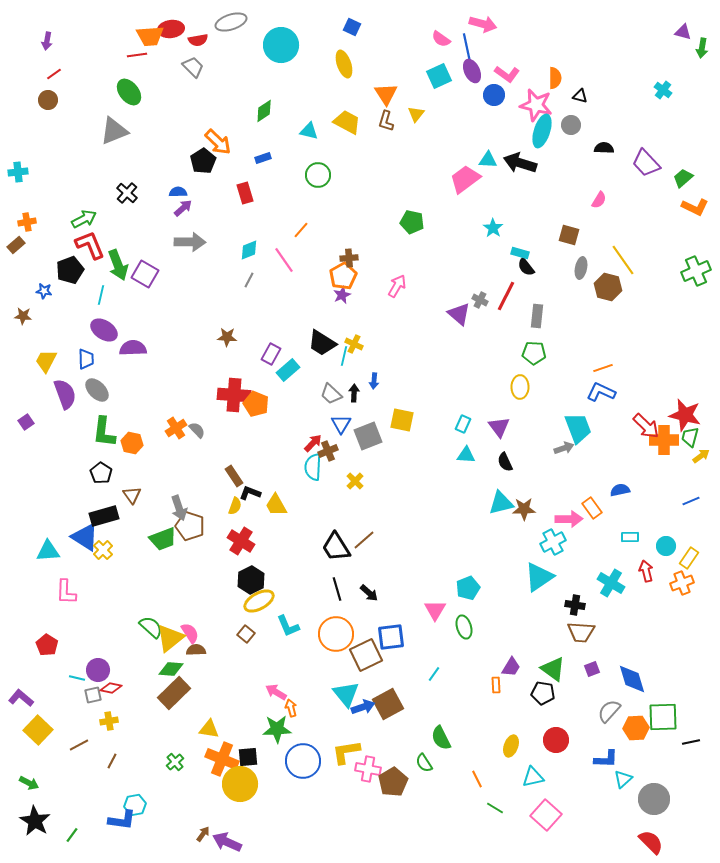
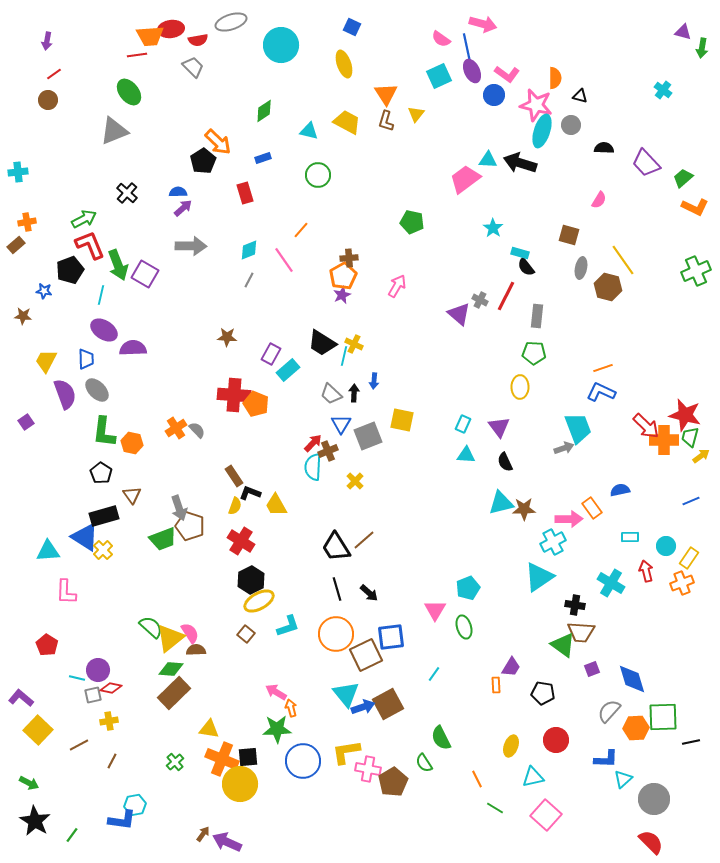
gray arrow at (190, 242): moved 1 px right, 4 px down
cyan L-shape at (288, 626): rotated 85 degrees counterclockwise
green triangle at (553, 669): moved 10 px right, 24 px up
